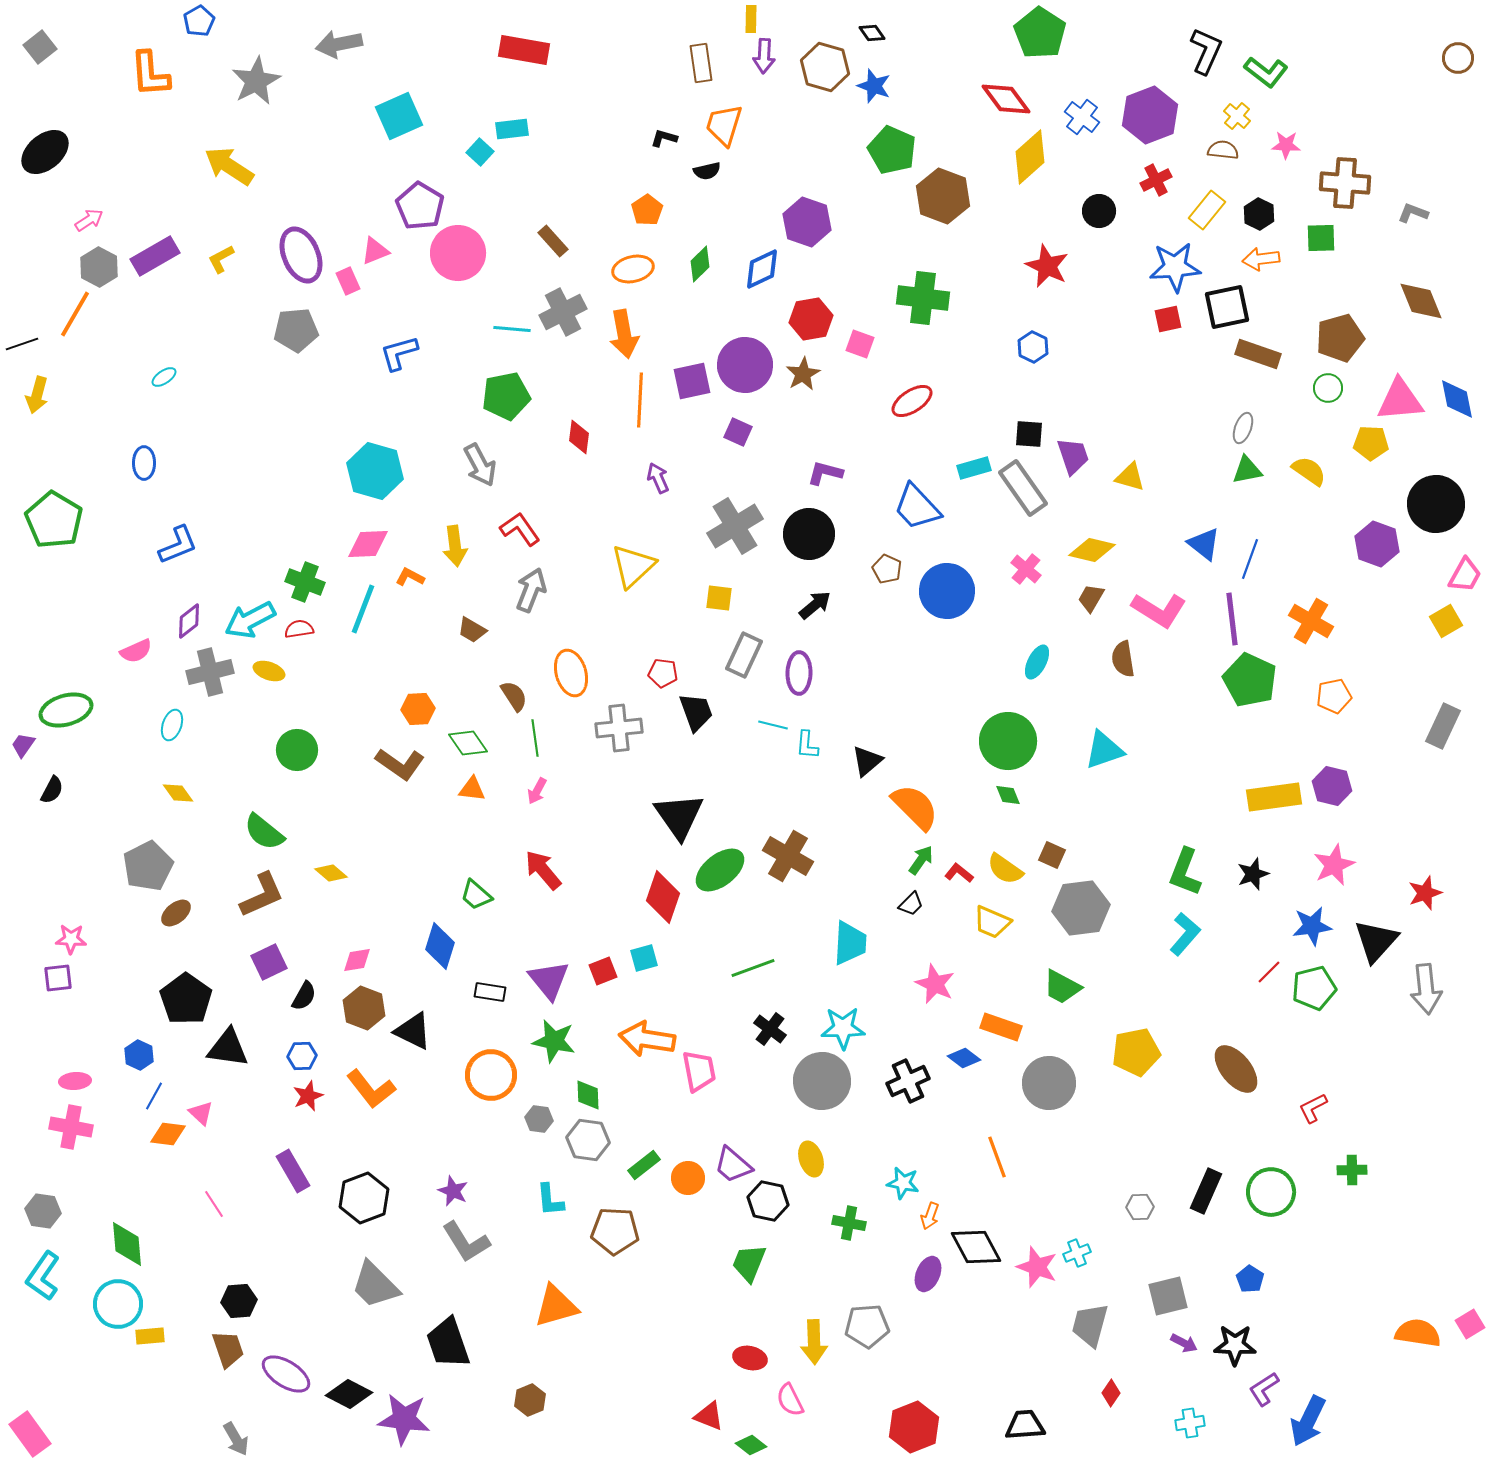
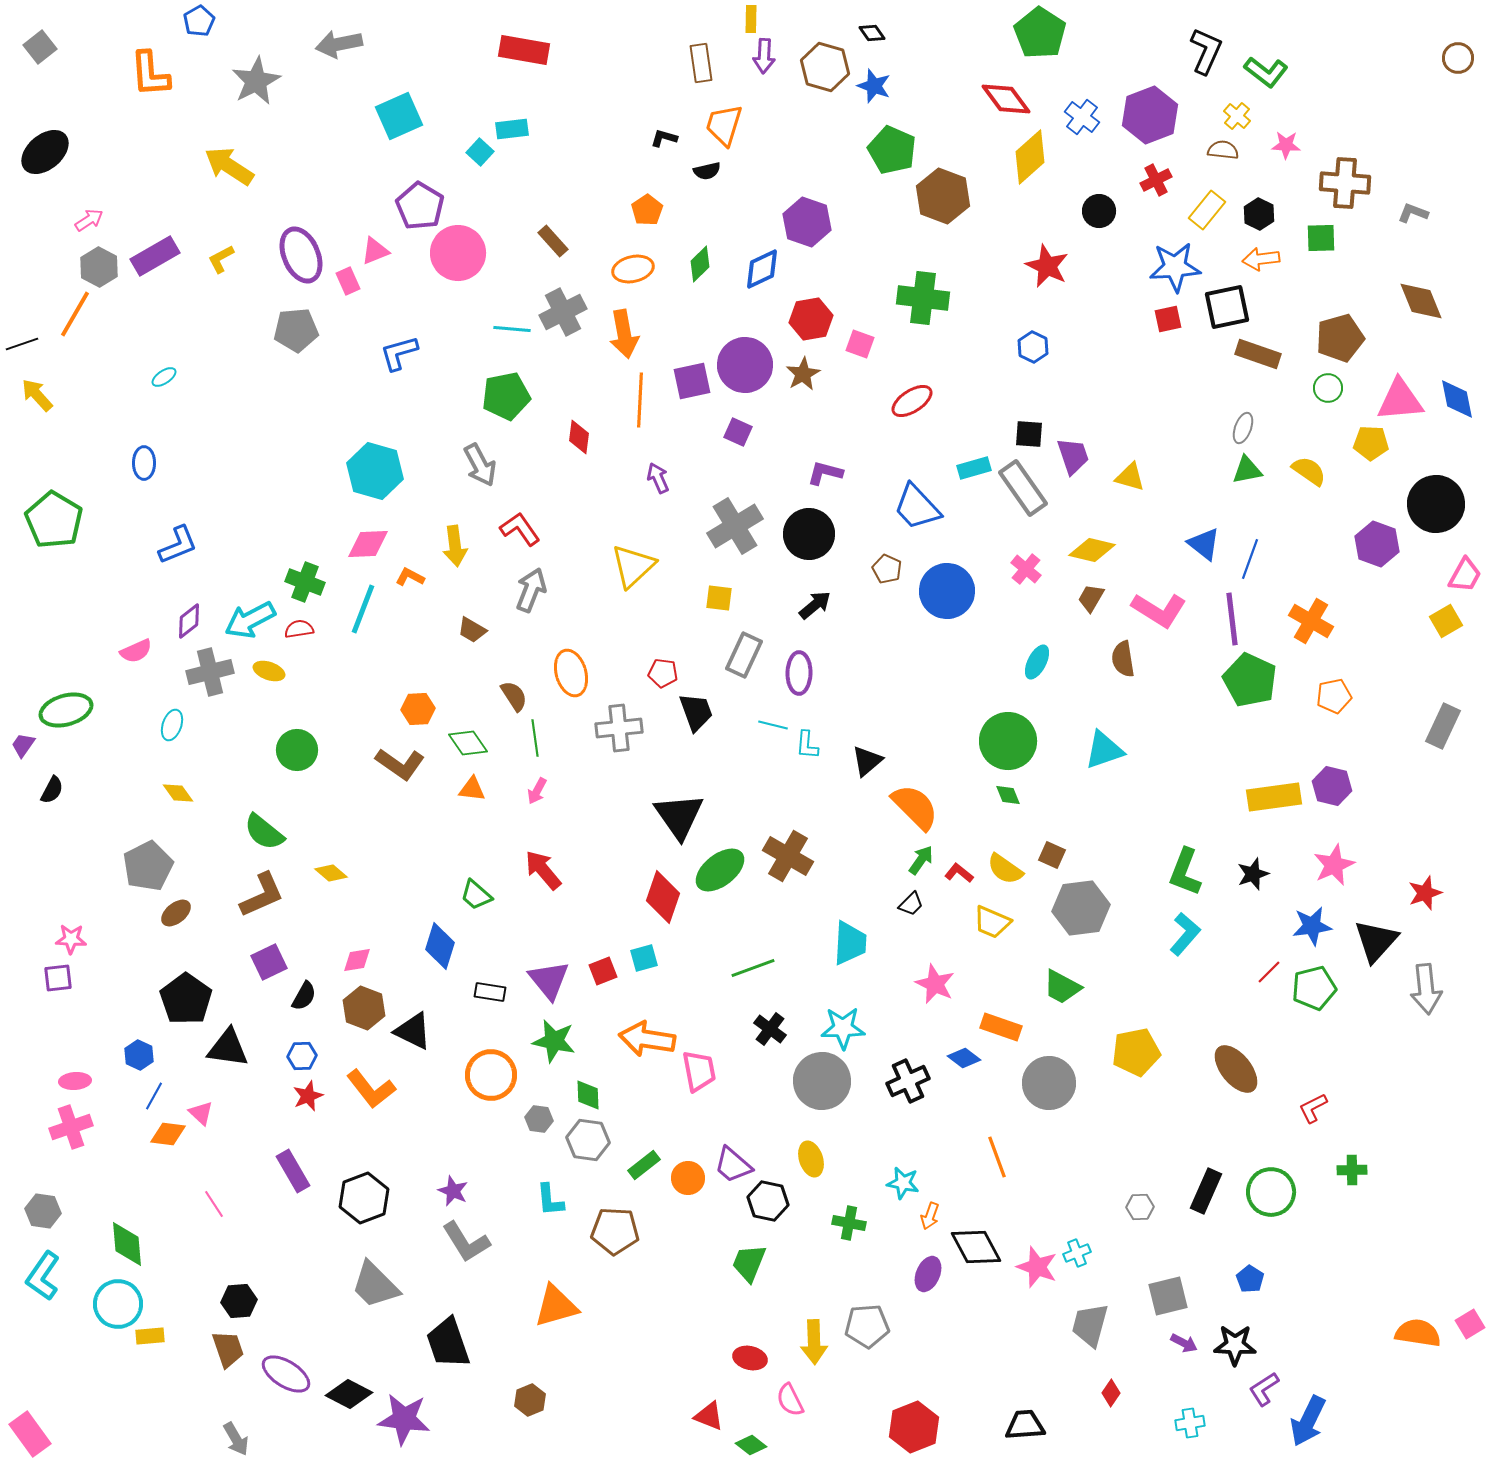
yellow arrow at (37, 395): rotated 123 degrees clockwise
pink cross at (71, 1127): rotated 30 degrees counterclockwise
